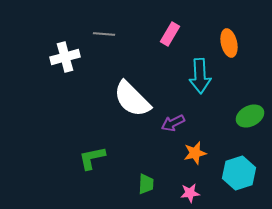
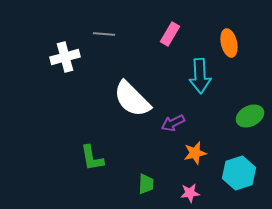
green L-shape: rotated 88 degrees counterclockwise
